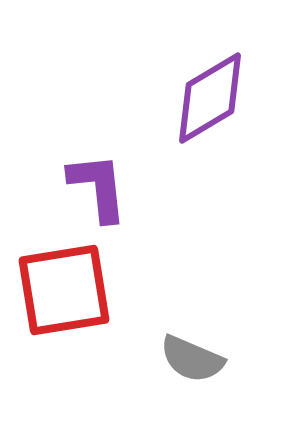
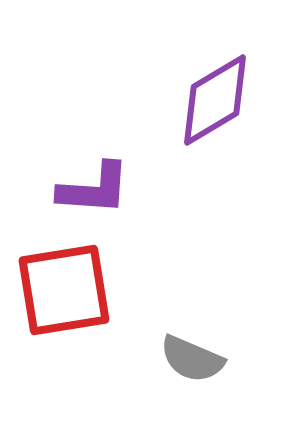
purple diamond: moved 5 px right, 2 px down
purple L-shape: moved 4 px left, 2 px down; rotated 100 degrees clockwise
